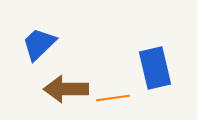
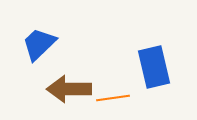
blue rectangle: moved 1 px left, 1 px up
brown arrow: moved 3 px right
